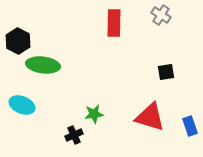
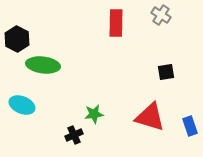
red rectangle: moved 2 px right
black hexagon: moved 1 px left, 2 px up
